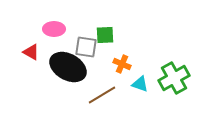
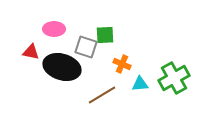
gray square: rotated 10 degrees clockwise
red triangle: rotated 18 degrees counterclockwise
black ellipse: moved 6 px left; rotated 12 degrees counterclockwise
cyan triangle: rotated 24 degrees counterclockwise
